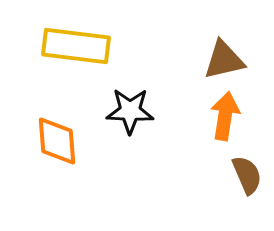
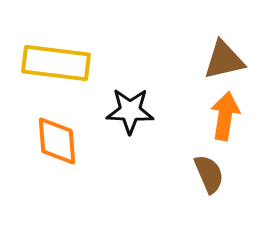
yellow rectangle: moved 20 px left, 17 px down
brown semicircle: moved 38 px left, 1 px up
